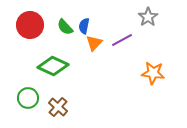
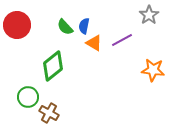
gray star: moved 1 px right, 2 px up
red circle: moved 13 px left
orange triangle: rotated 42 degrees counterclockwise
green diamond: rotated 64 degrees counterclockwise
orange star: moved 3 px up
green circle: moved 1 px up
brown cross: moved 9 px left, 6 px down; rotated 12 degrees counterclockwise
